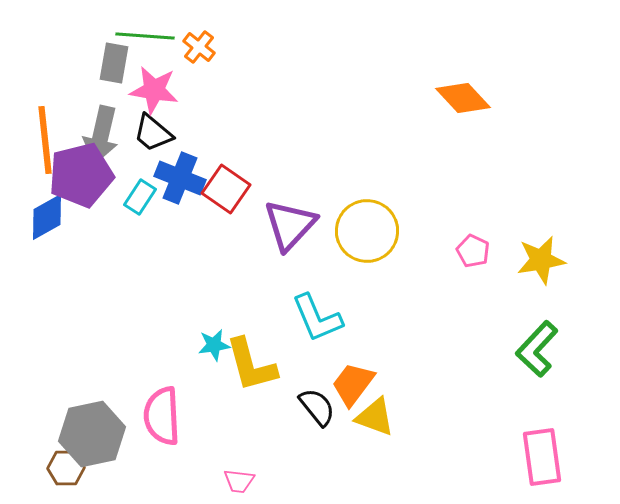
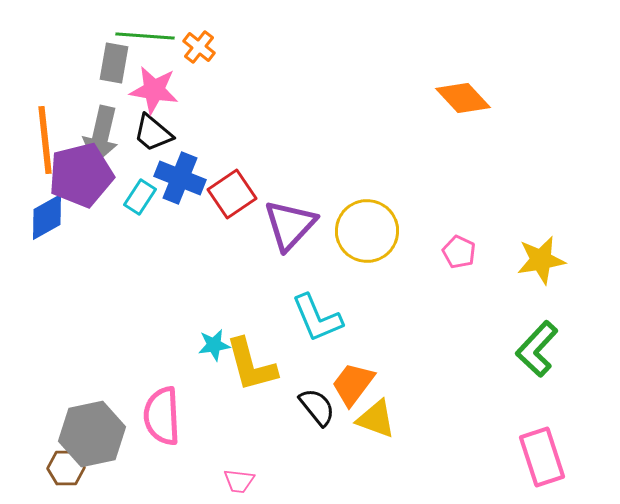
red square: moved 6 px right, 5 px down; rotated 21 degrees clockwise
pink pentagon: moved 14 px left, 1 px down
yellow triangle: moved 1 px right, 2 px down
pink rectangle: rotated 10 degrees counterclockwise
